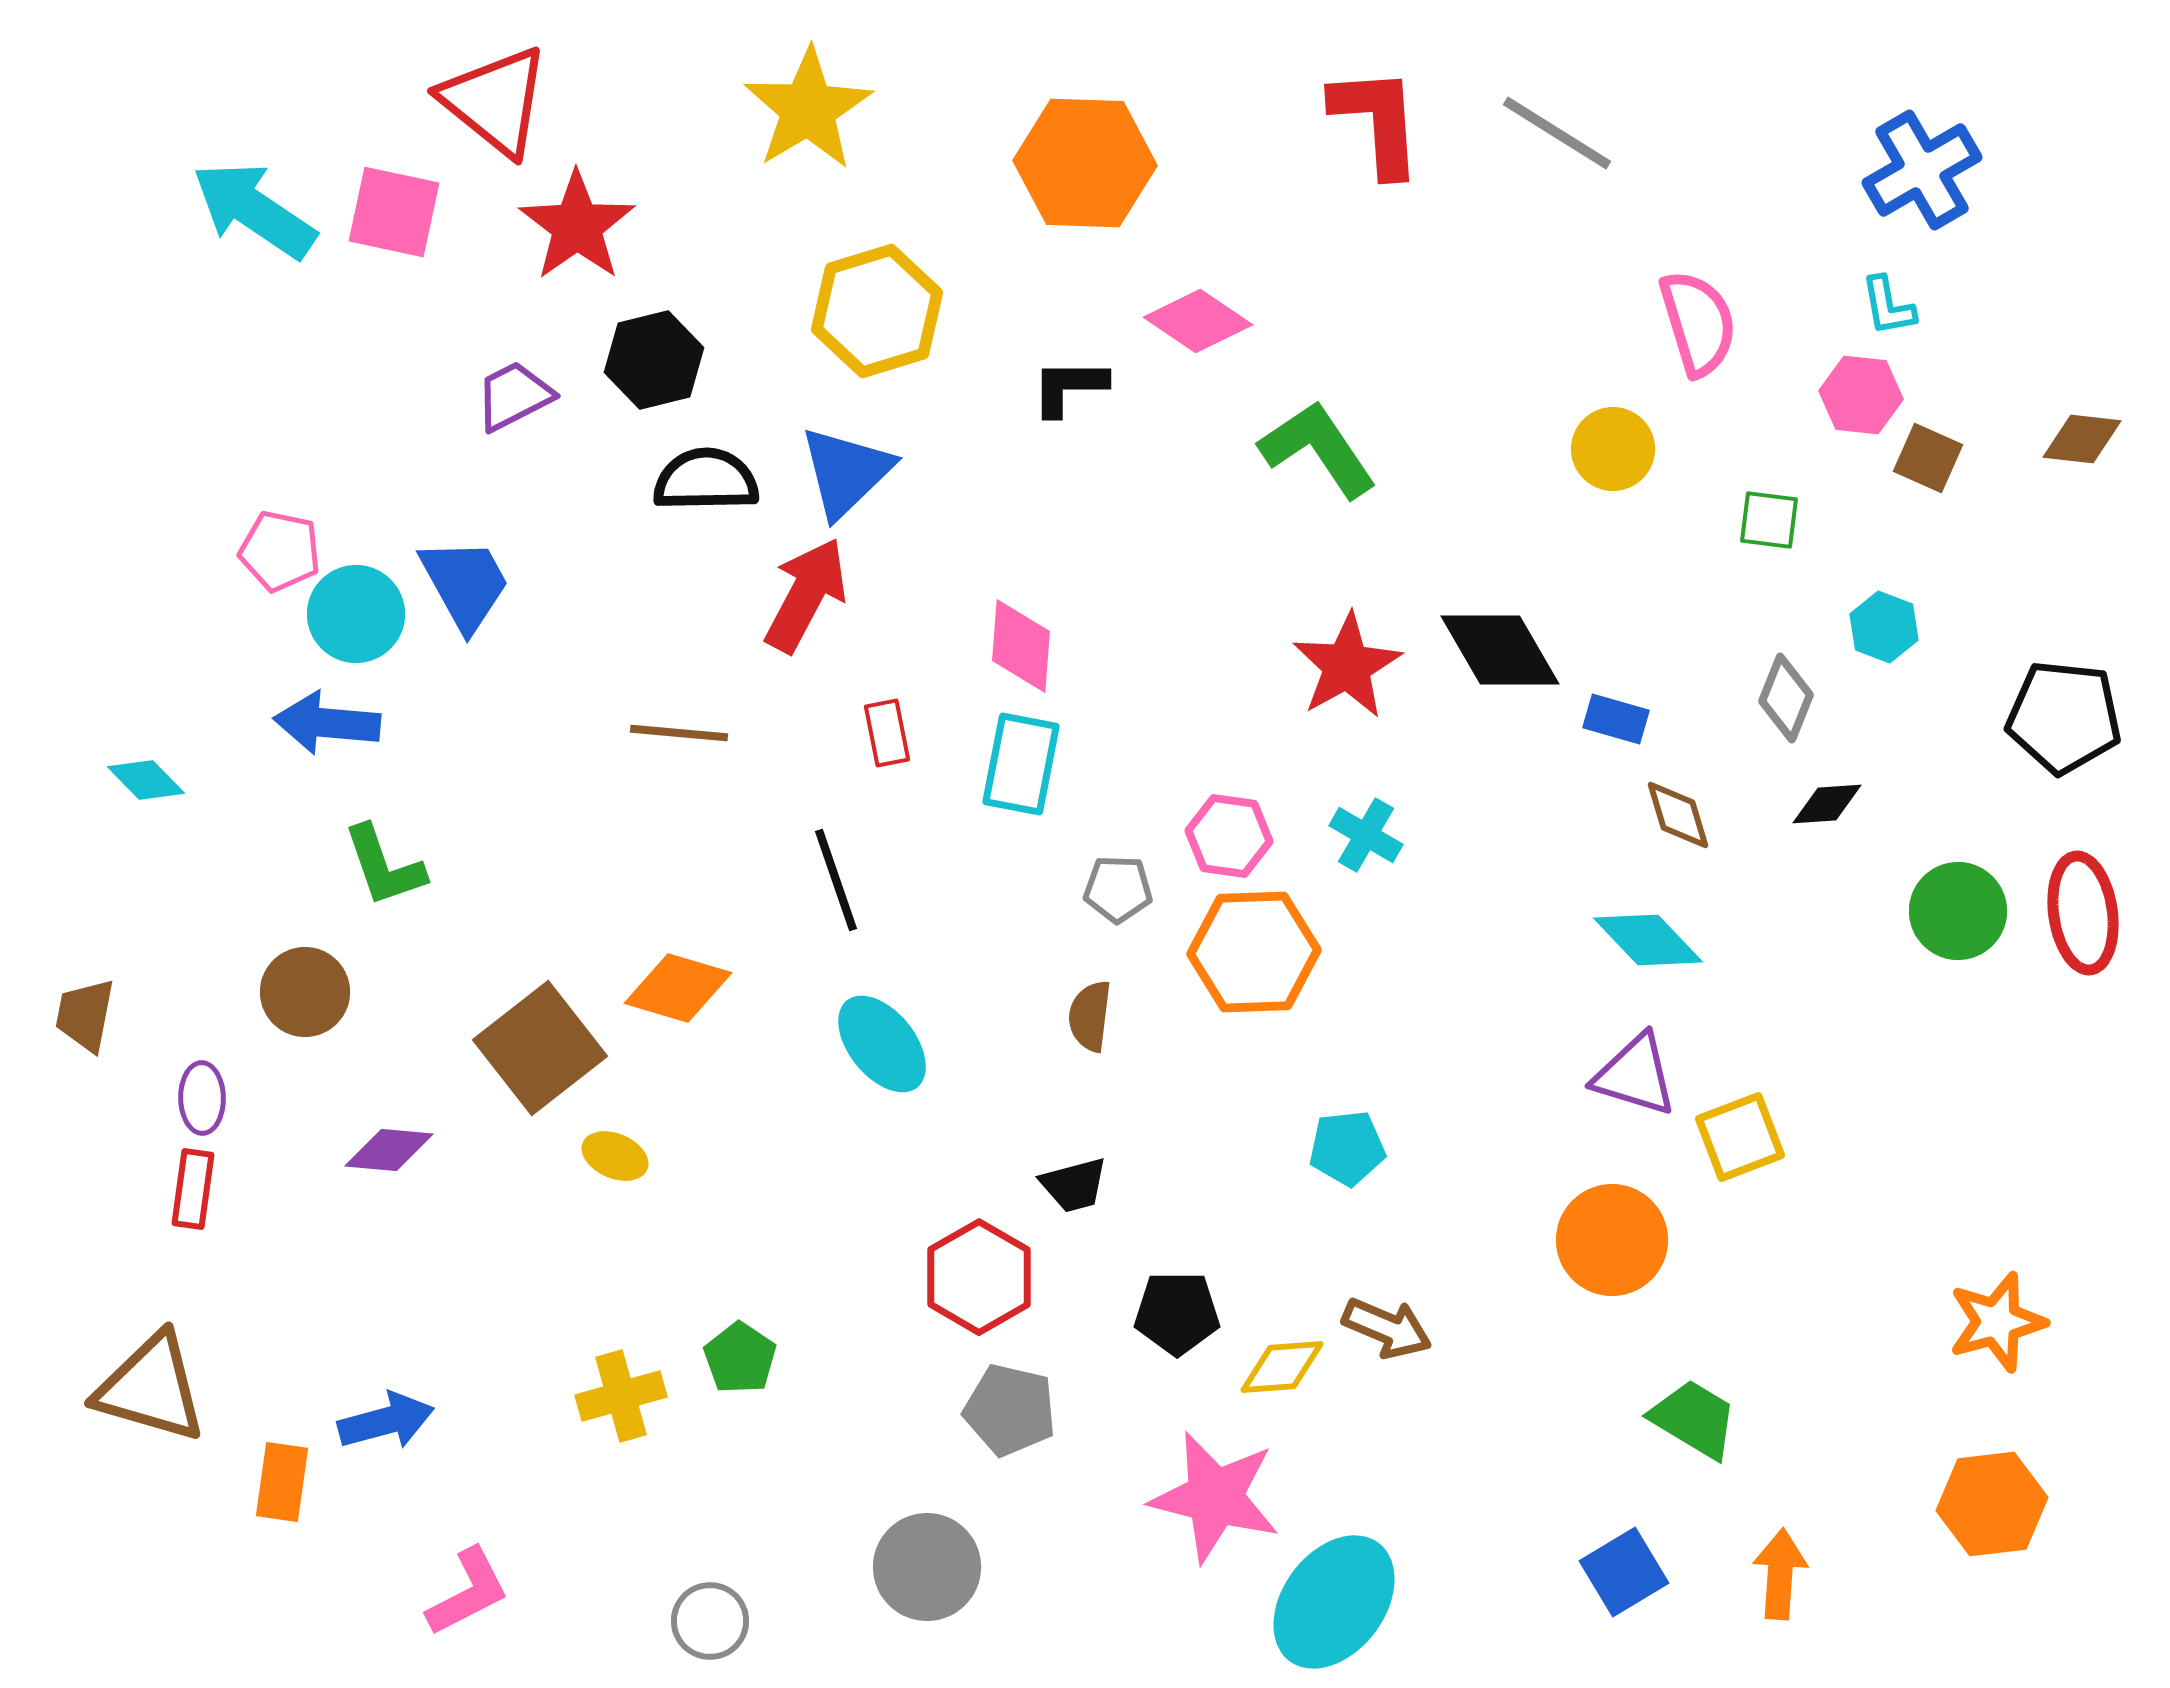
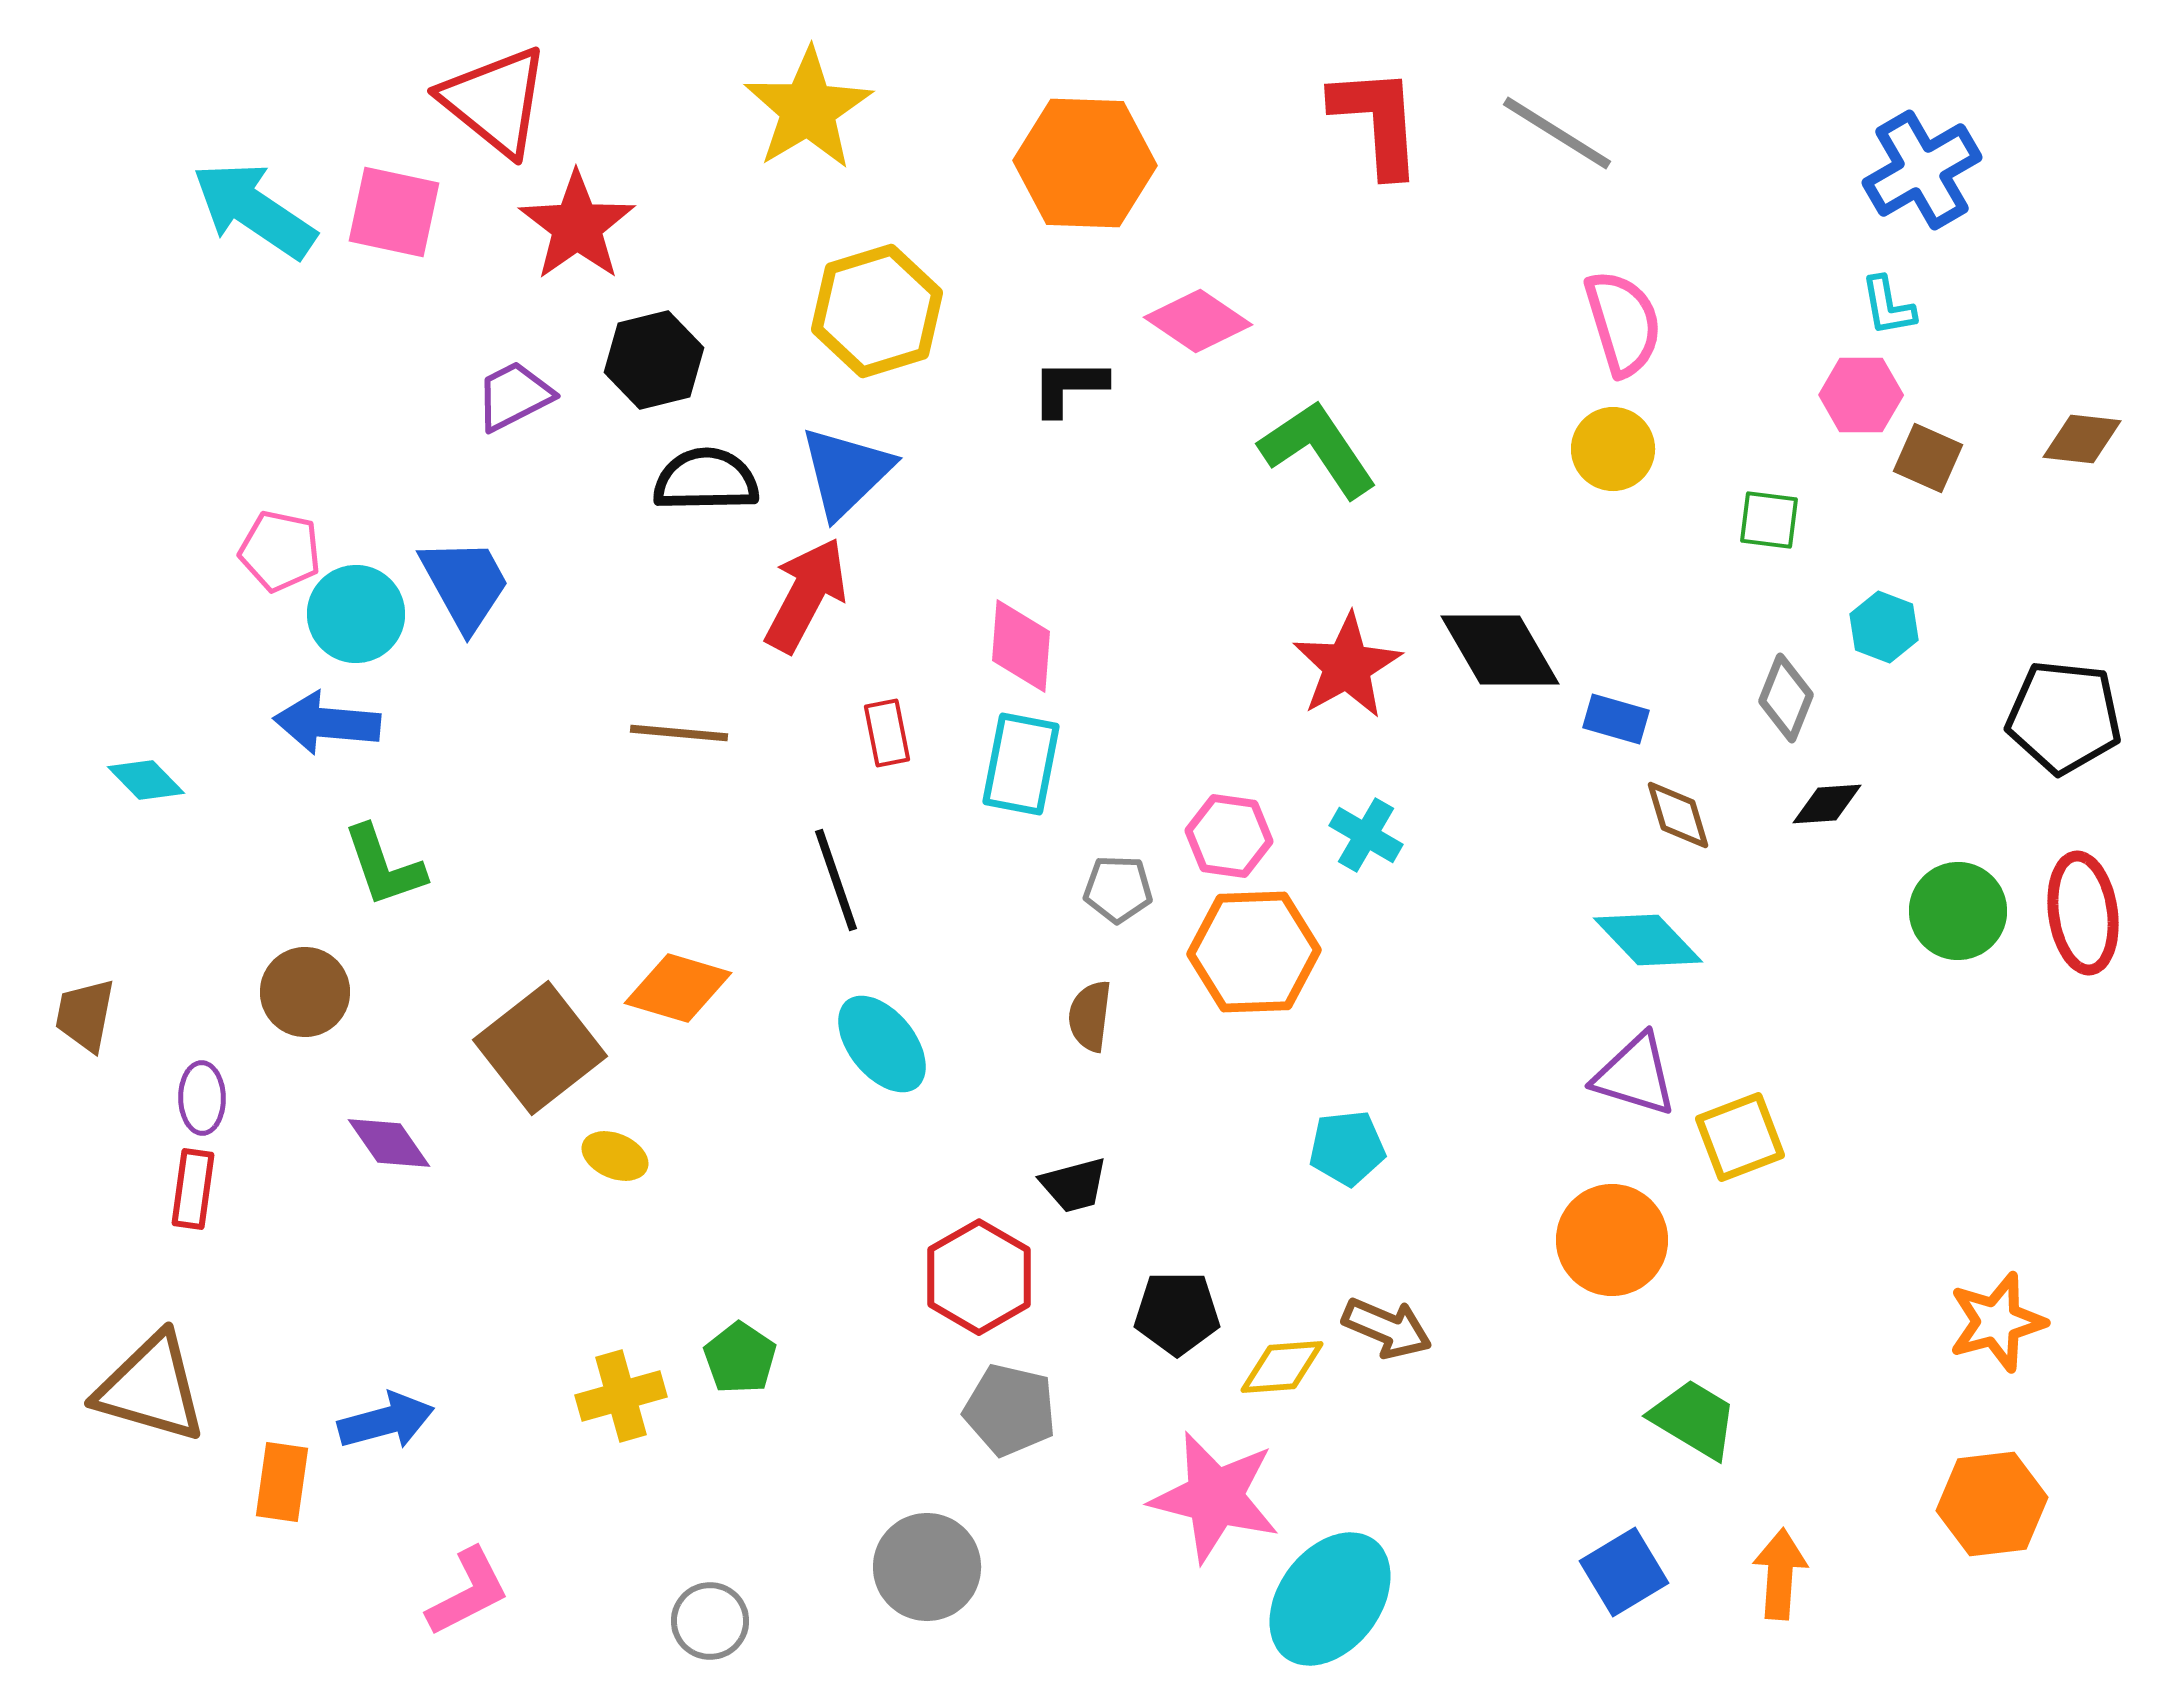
pink semicircle at (1698, 323): moved 75 px left
pink hexagon at (1861, 395): rotated 6 degrees counterclockwise
purple diamond at (389, 1150): moved 7 px up; rotated 50 degrees clockwise
cyan ellipse at (1334, 1602): moved 4 px left, 3 px up
